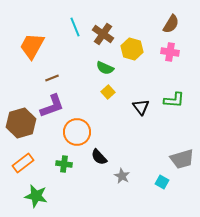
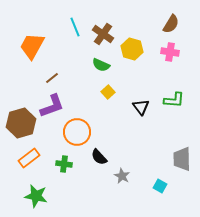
green semicircle: moved 4 px left, 3 px up
brown line: rotated 16 degrees counterclockwise
gray trapezoid: rotated 105 degrees clockwise
orange rectangle: moved 6 px right, 5 px up
cyan square: moved 2 px left, 4 px down
